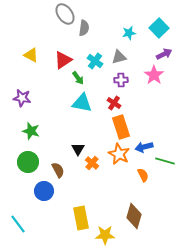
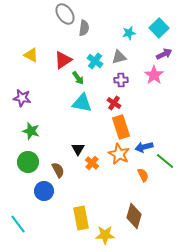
green line: rotated 24 degrees clockwise
